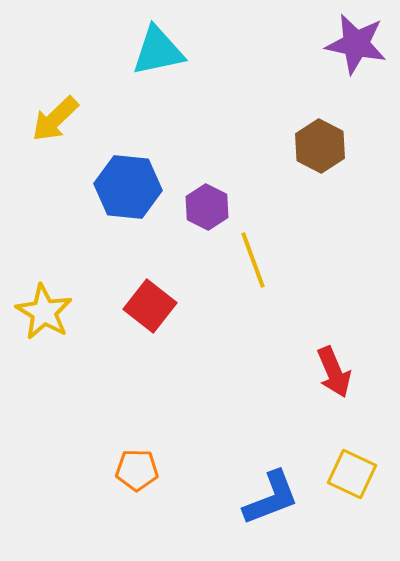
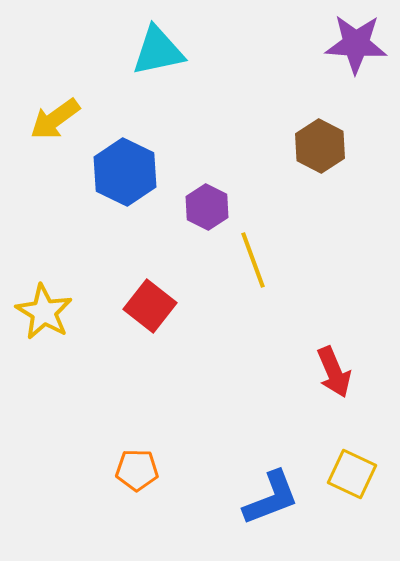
purple star: rotated 8 degrees counterclockwise
yellow arrow: rotated 8 degrees clockwise
blue hexagon: moved 3 px left, 15 px up; rotated 20 degrees clockwise
